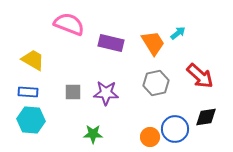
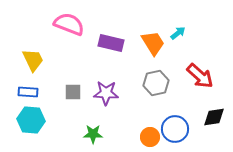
yellow trapezoid: rotated 35 degrees clockwise
black diamond: moved 8 px right
